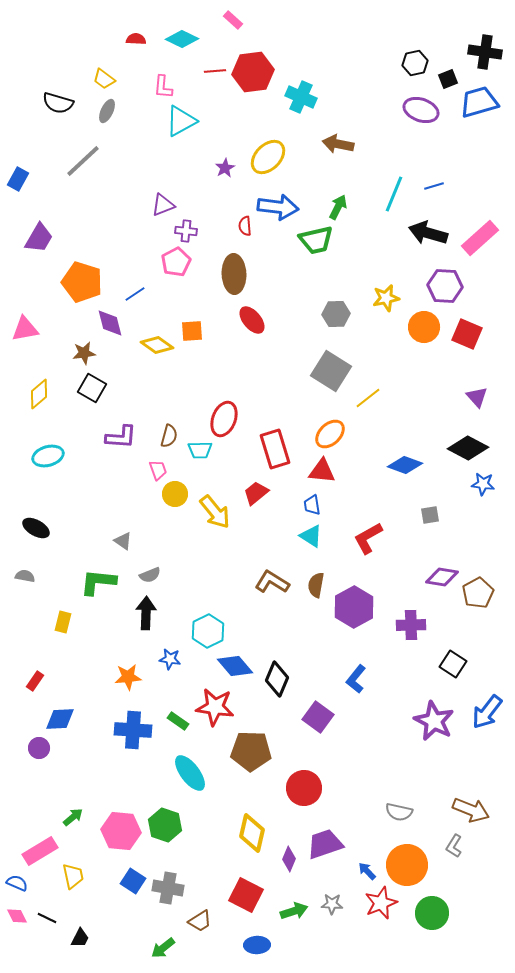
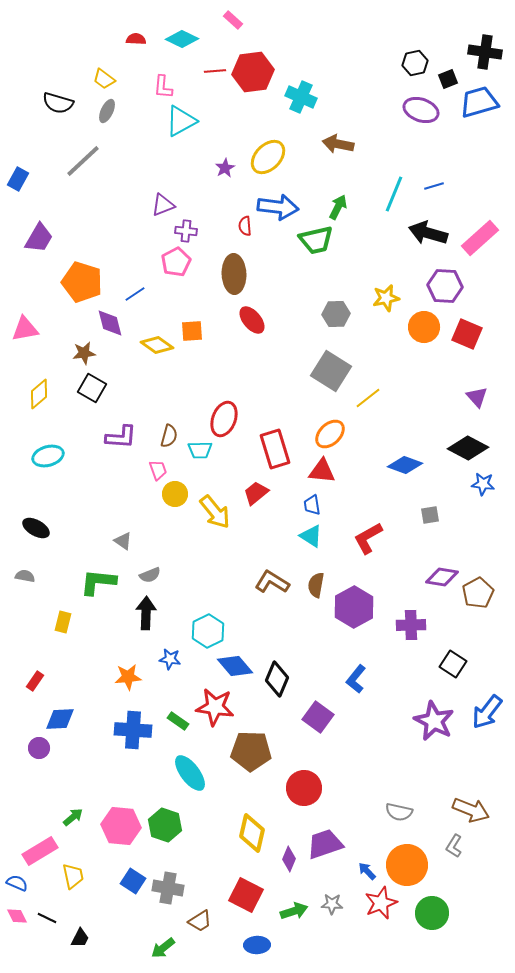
pink hexagon at (121, 831): moved 5 px up
